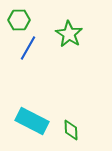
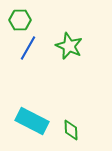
green hexagon: moved 1 px right
green star: moved 12 px down; rotated 8 degrees counterclockwise
